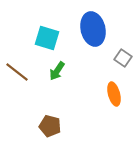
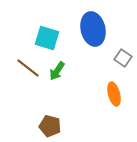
brown line: moved 11 px right, 4 px up
